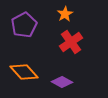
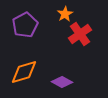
purple pentagon: moved 1 px right
red cross: moved 9 px right, 8 px up
orange diamond: rotated 64 degrees counterclockwise
